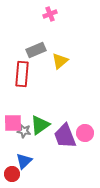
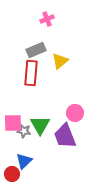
pink cross: moved 3 px left, 5 px down
red rectangle: moved 9 px right, 1 px up
green triangle: rotated 25 degrees counterclockwise
pink circle: moved 10 px left, 20 px up
